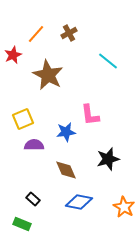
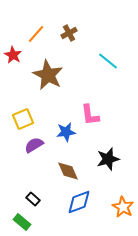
red star: rotated 18 degrees counterclockwise
purple semicircle: rotated 30 degrees counterclockwise
brown diamond: moved 2 px right, 1 px down
blue diamond: rotated 32 degrees counterclockwise
orange star: moved 1 px left
green rectangle: moved 2 px up; rotated 18 degrees clockwise
